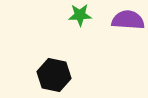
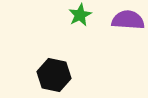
green star: rotated 25 degrees counterclockwise
